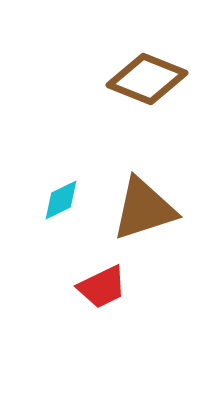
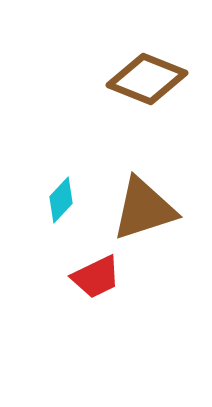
cyan diamond: rotated 21 degrees counterclockwise
red trapezoid: moved 6 px left, 10 px up
